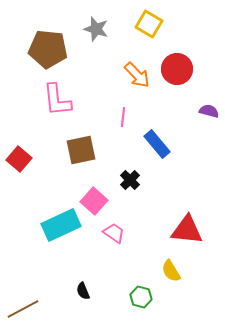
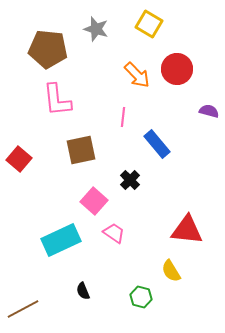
cyan rectangle: moved 15 px down
